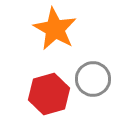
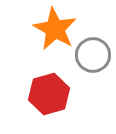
gray circle: moved 24 px up
